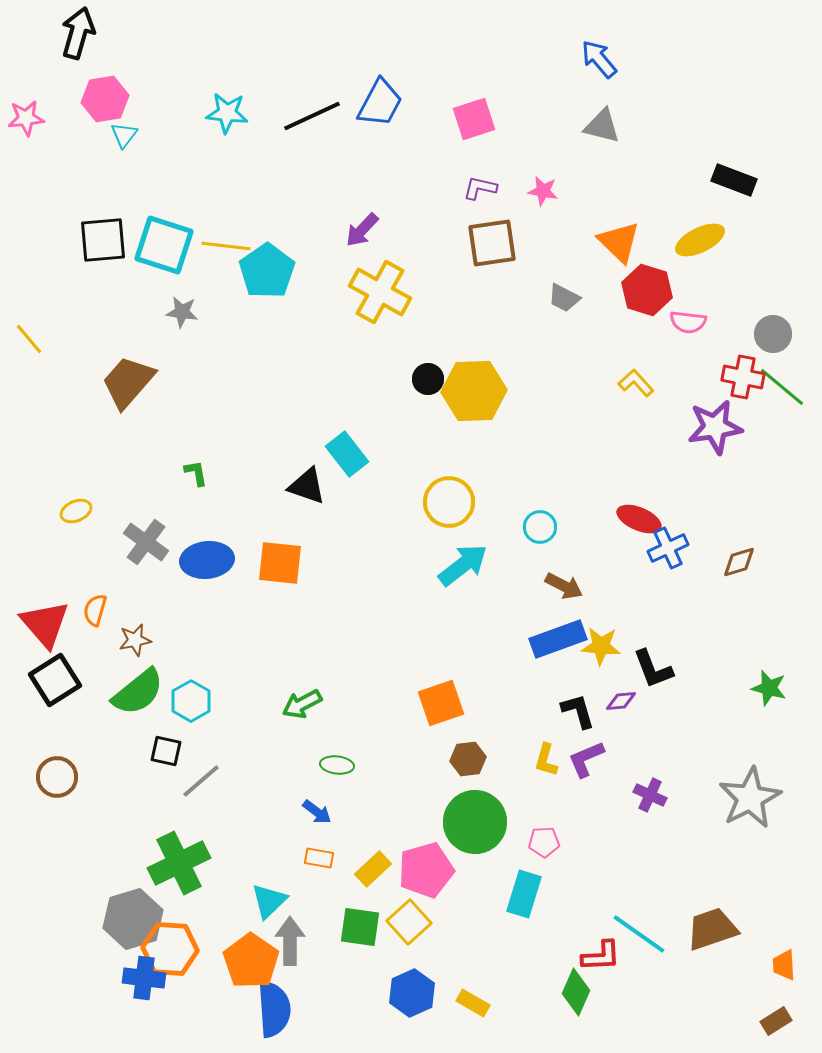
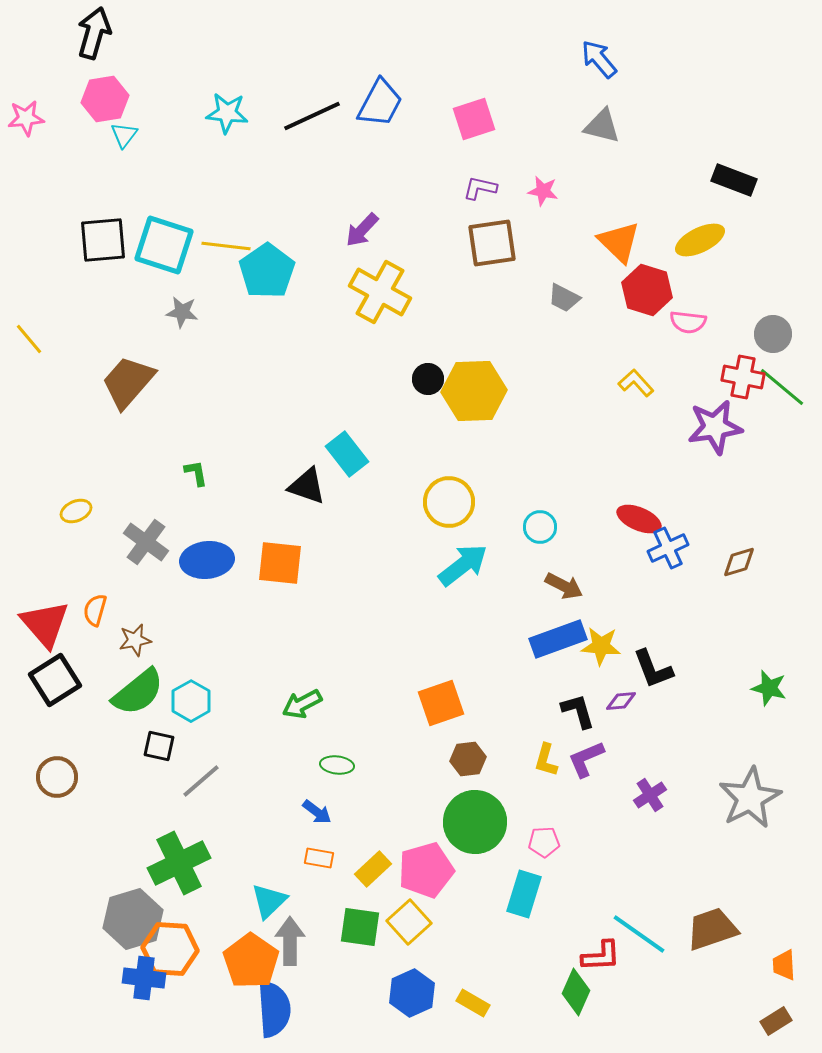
black arrow at (78, 33): moved 16 px right
black square at (166, 751): moved 7 px left, 5 px up
purple cross at (650, 795): rotated 32 degrees clockwise
